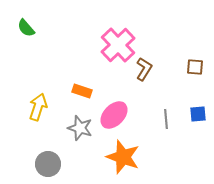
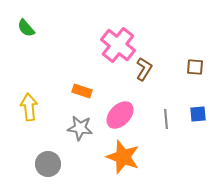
pink cross: rotated 8 degrees counterclockwise
yellow arrow: moved 9 px left; rotated 24 degrees counterclockwise
pink ellipse: moved 6 px right
gray star: rotated 10 degrees counterclockwise
